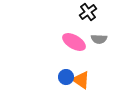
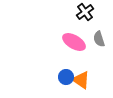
black cross: moved 3 px left
gray semicircle: rotated 70 degrees clockwise
